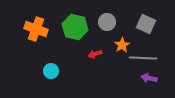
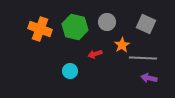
orange cross: moved 4 px right
cyan circle: moved 19 px right
